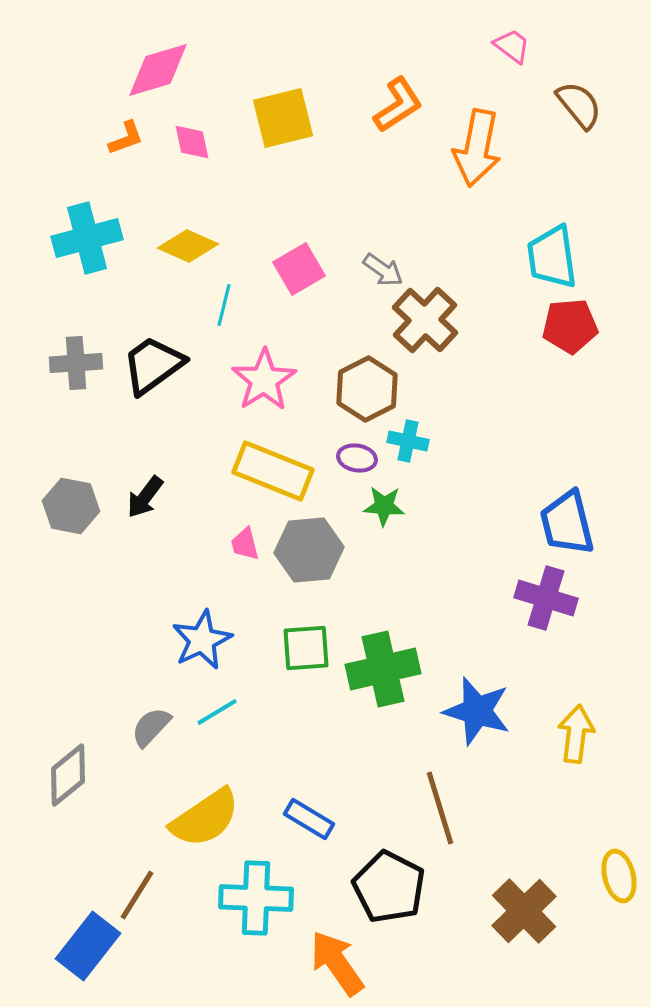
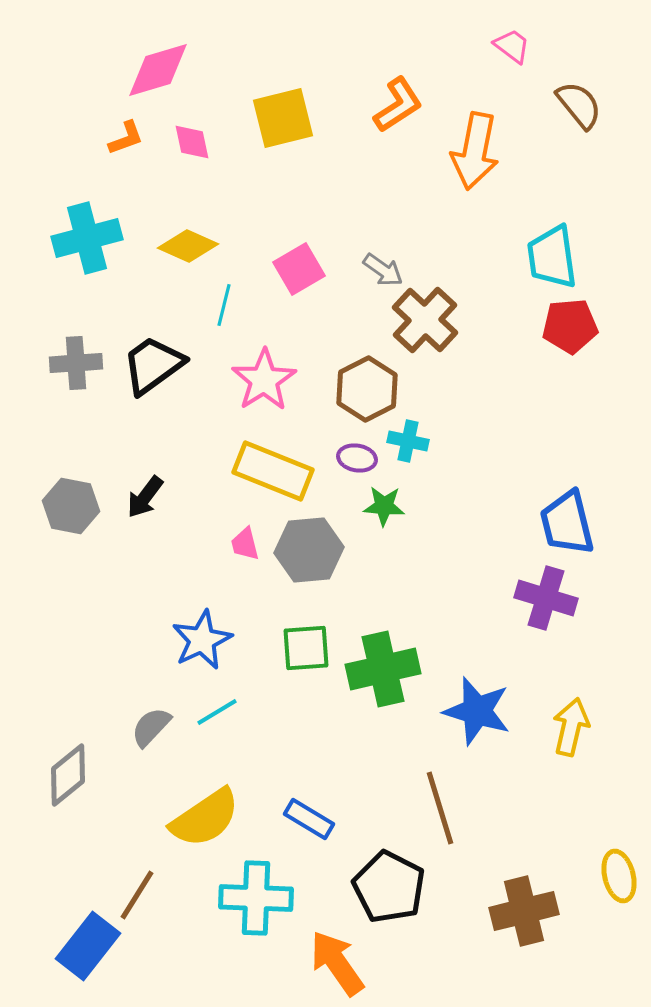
orange arrow at (477, 148): moved 2 px left, 3 px down
yellow arrow at (576, 734): moved 5 px left, 7 px up; rotated 6 degrees clockwise
brown cross at (524, 911): rotated 30 degrees clockwise
